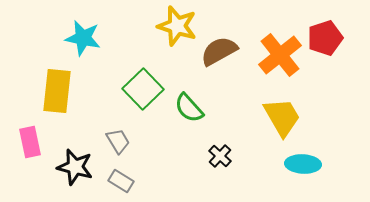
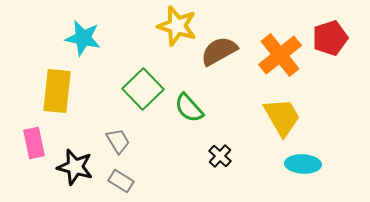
red pentagon: moved 5 px right
pink rectangle: moved 4 px right, 1 px down
